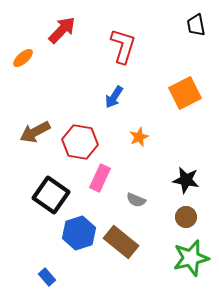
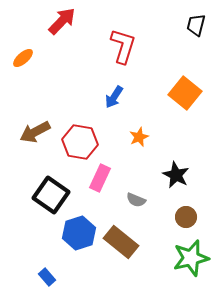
black trapezoid: rotated 25 degrees clockwise
red arrow: moved 9 px up
orange square: rotated 24 degrees counterclockwise
black star: moved 10 px left, 5 px up; rotated 16 degrees clockwise
